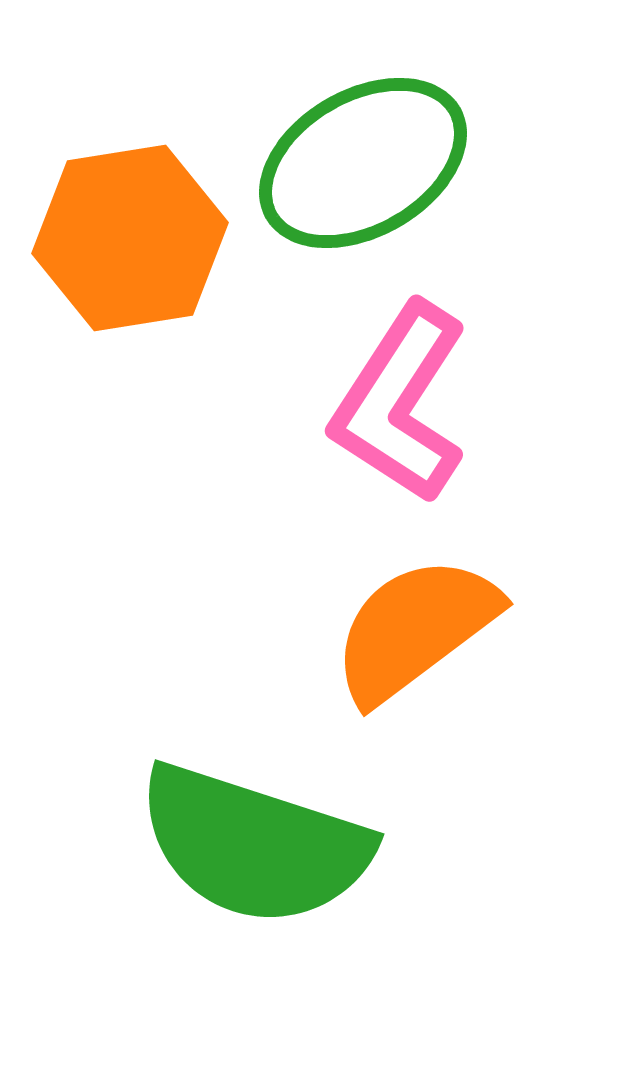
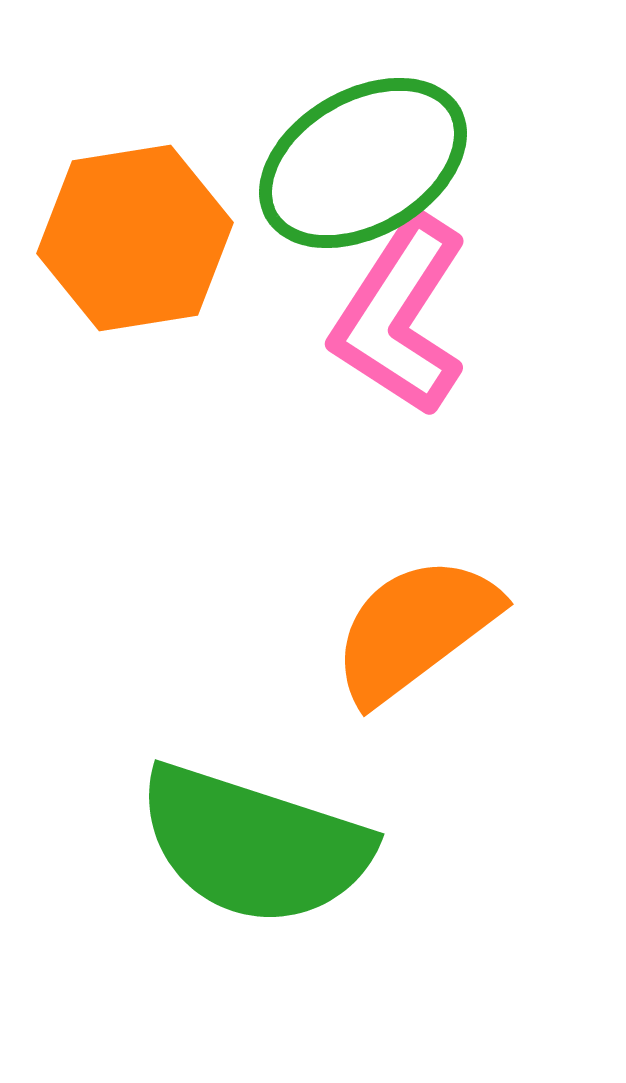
orange hexagon: moved 5 px right
pink L-shape: moved 87 px up
